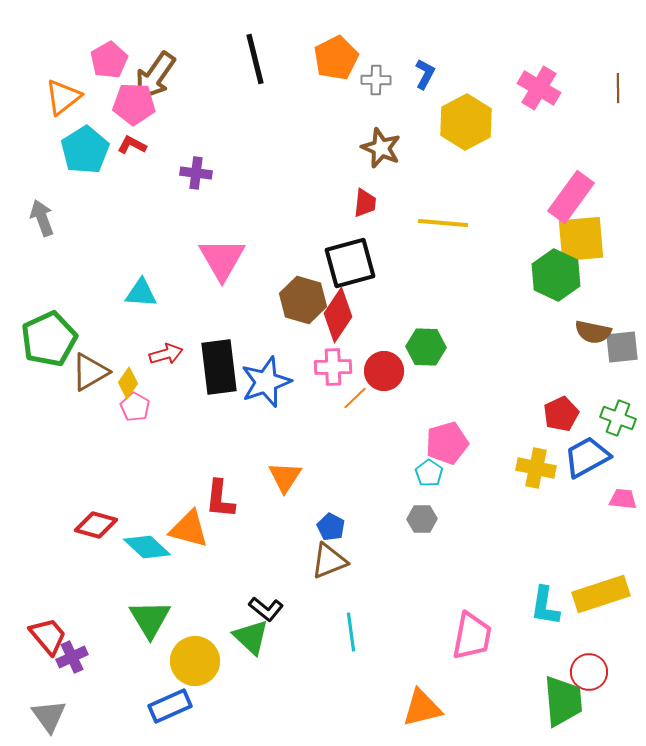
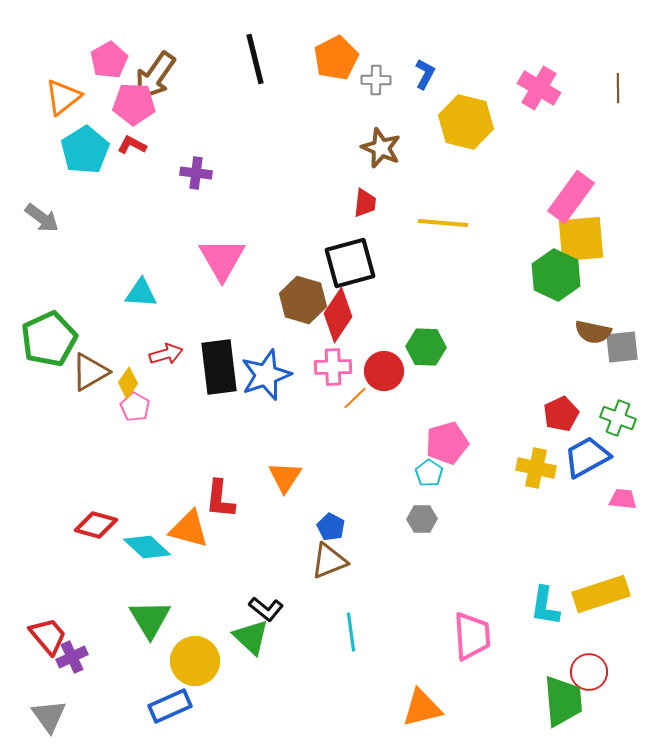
yellow hexagon at (466, 122): rotated 18 degrees counterclockwise
gray arrow at (42, 218): rotated 147 degrees clockwise
blue star at (266, 382): moved 7 px up
pink trapezoid at (472, 636): rotated 15 degrees counterclockwise
